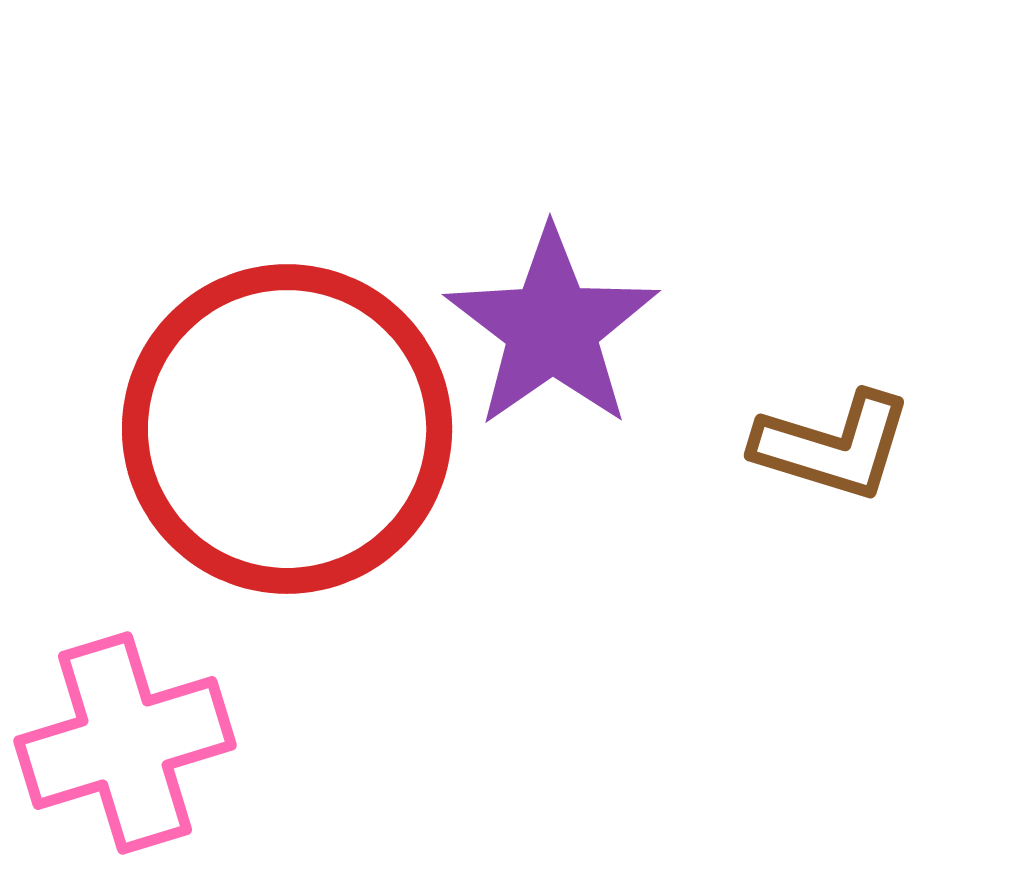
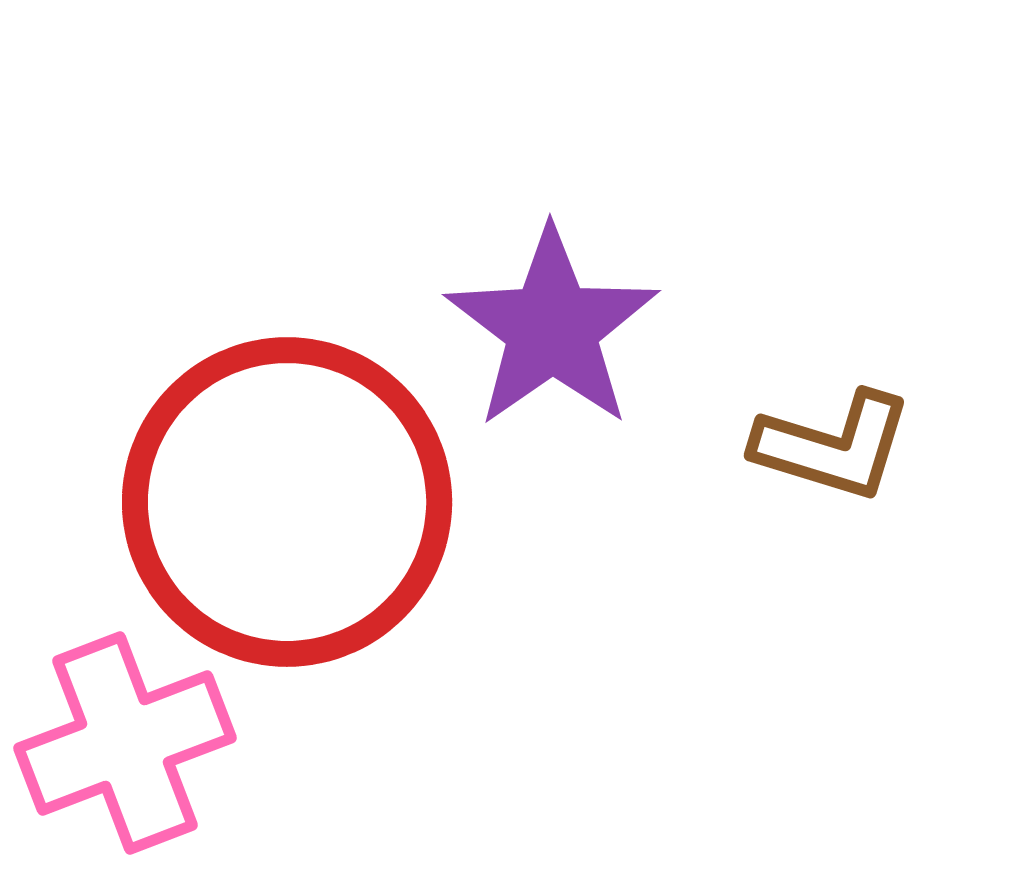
red circle: moved 73 px down
pink cross: rotated 4 degrees counterclockwise
